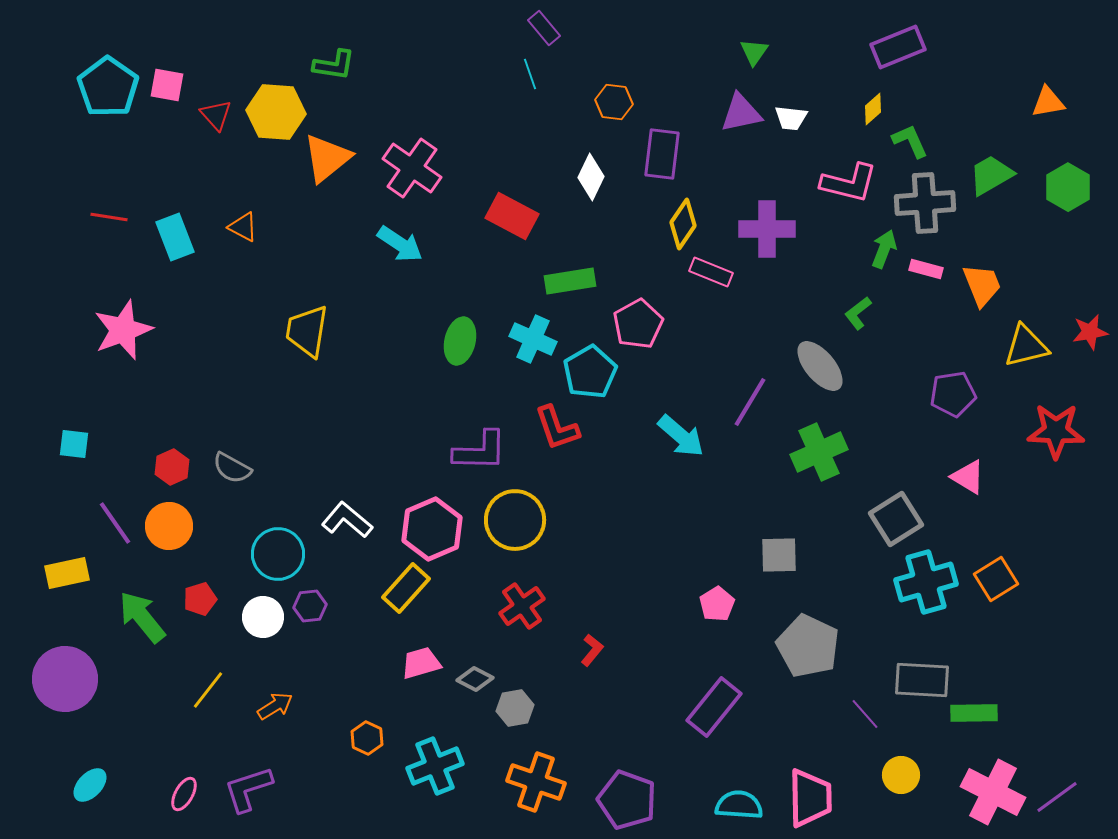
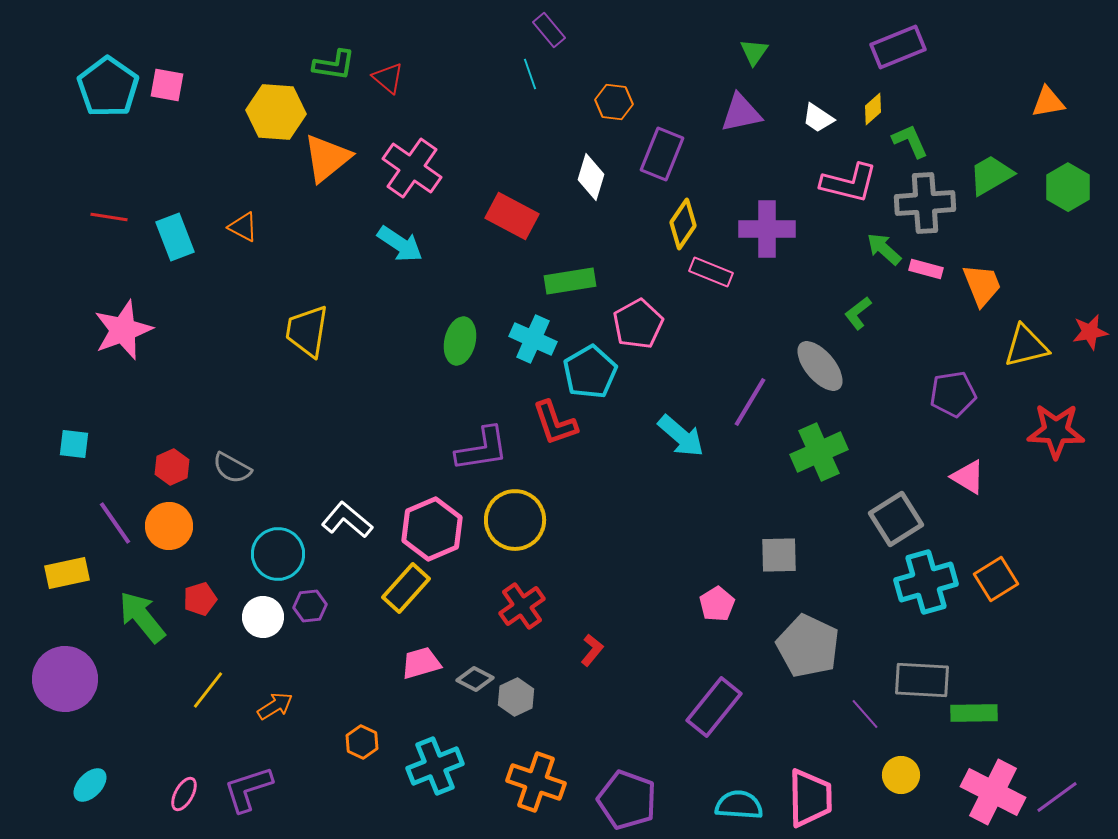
purple rectangle at (544, 28): moved 5 px right, 2 px down
red triangle at (216, 115): moved 172 px right, 37 px up; rotated 8 degrees counterclockwise
white trapezoid at (791, 118): moved 27 px right; rotated 28 degrees clockwise
purple rectangle at (662, 154): rotated 15 degrees clockwise
white diamond at (591, 177): rotated 9 degrees counterclockwise
green arrow at (884, 249): rotated 69 degrees counterclockwise
red L-shape at (557, 428): moved 2 px left, 5 px up
purple L-shape at (480, 451): moved 2 px right, 2 px up; rotated 10 degrees counterclockwise
gray hexagon at (515, 708): moved 1 px right, 11 px up; rotated 15 degrees counterclockwise
orange hexagon at (367, 738): moved 5 px left, 4 px down
